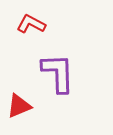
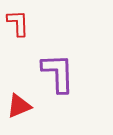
red L-shape: moved 13 px left, 1 px up; rotated 60 degrees clockwise
